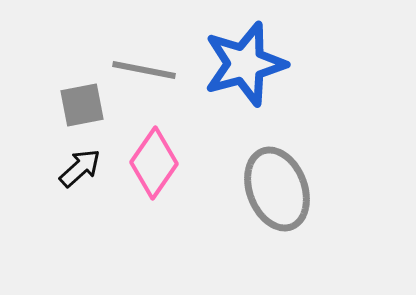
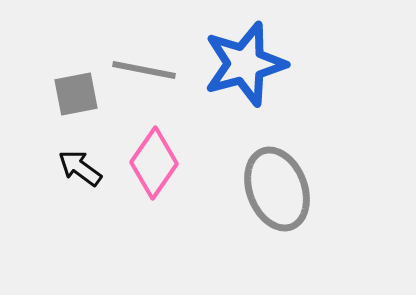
gray square: moved 6 px left, 11 px up
black arrow: rotated 102 degrees counterclockwise
